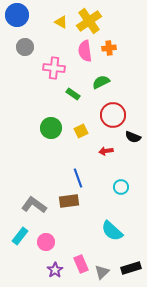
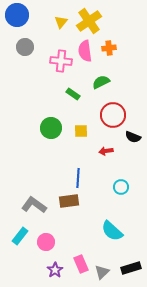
yellow triangle: rotated 40 degrees clockwise
pink cross: moved 7 px right, 7 px up
yellow square: rotated 24 degrees clockwise
blue line: rotated 24 degrees clockwise
